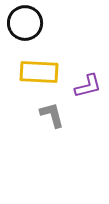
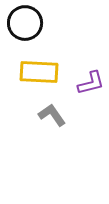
purple L-shape: moved 3 px right, 3 px up
gray L-shape: rotated 20 degrees counterclockwise
